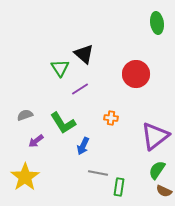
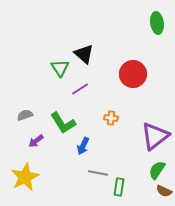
red circle: moved 3 px left
yellow star: rotated 8 degrees clockwise
